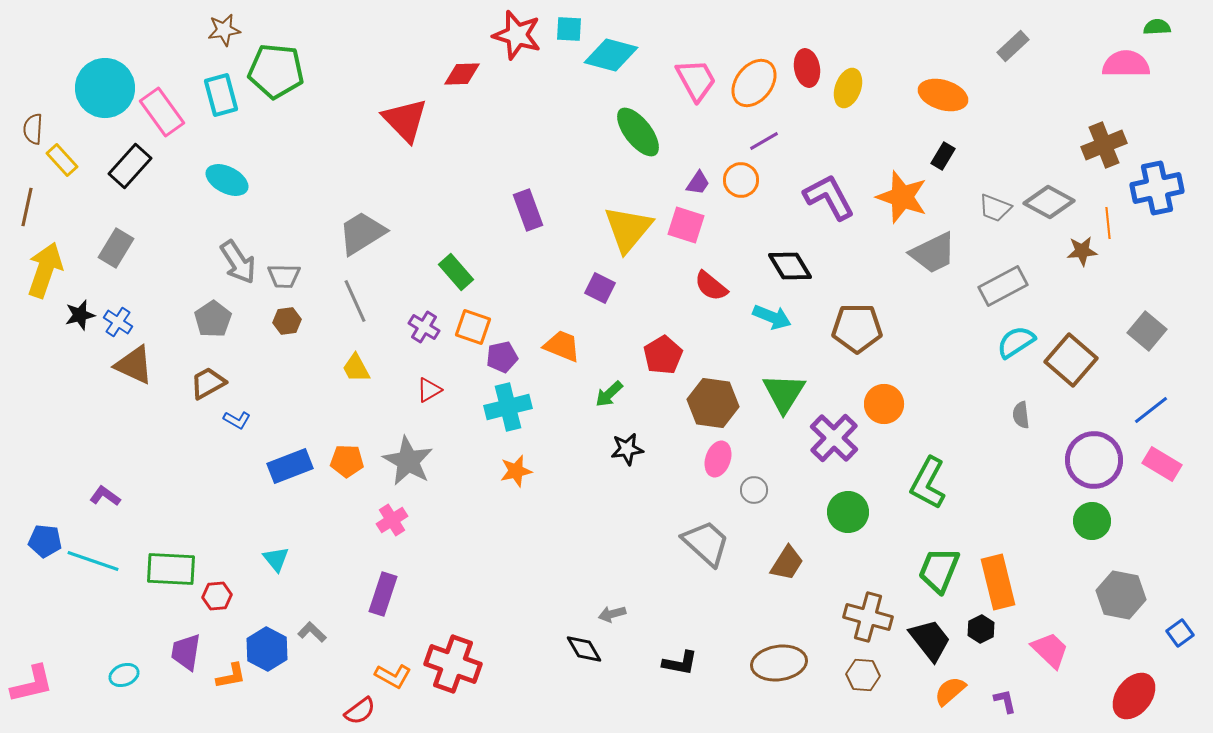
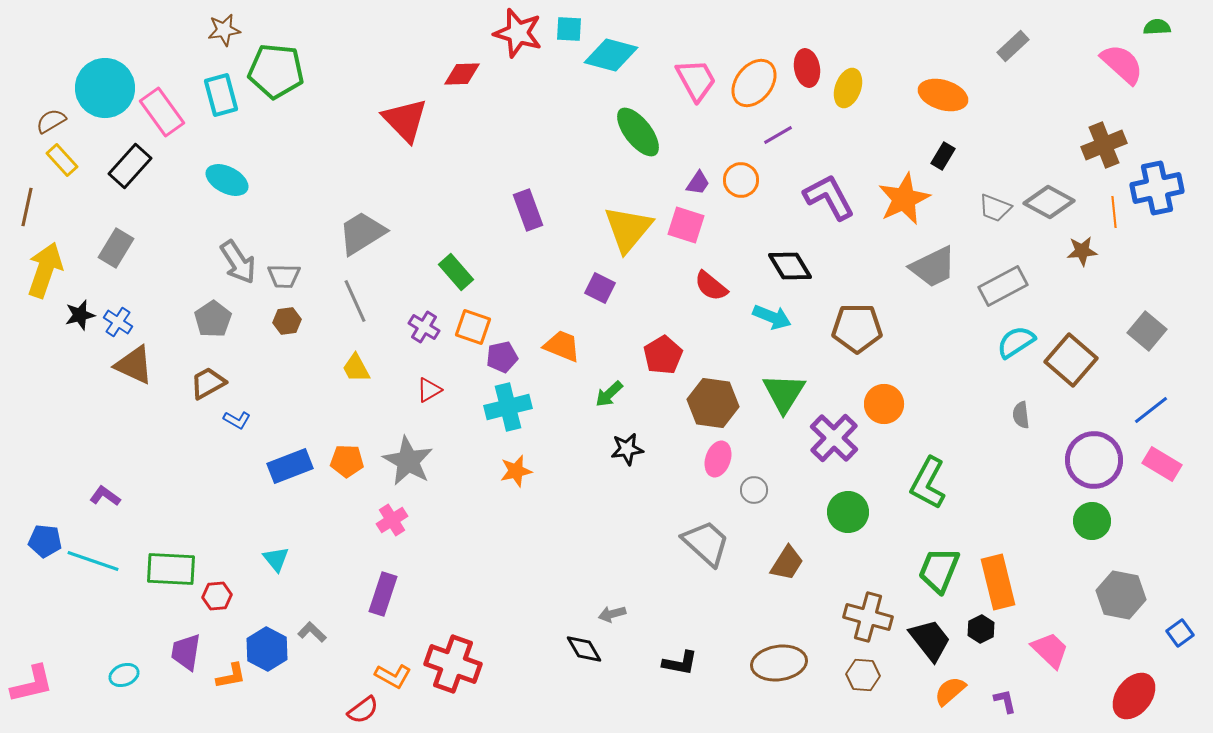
red star at (517, 35): moved 1 px right, 2 px up
pink semicircle at (1126, 64): moved 4 px left; rotated 42 degrees clockwise
brown semicircle at (33, 129): moved 18 px right, 8 px up; rotated 56 degrees clockwise
purple line at (764, 141): moved 14 px right, 6 px up
orange star at (902, 197): moved 2 px right, 2 px down; rotated 28 degrees clockwise
orange line at (1108, 223): moved 6 px right, 11 px up
gray trapezoid at (933, 253): moved 14 px down
red semicircle at (360, 711): moved 3 px right, 1 px up
